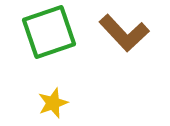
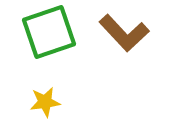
yellow star: moved 8 px left, 1 px up; rotated 12 degrees clockwise
